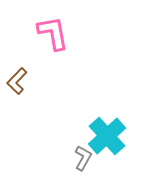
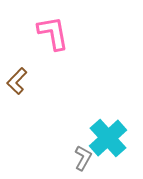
cyan cross: moved 1 px right, 2 px down
